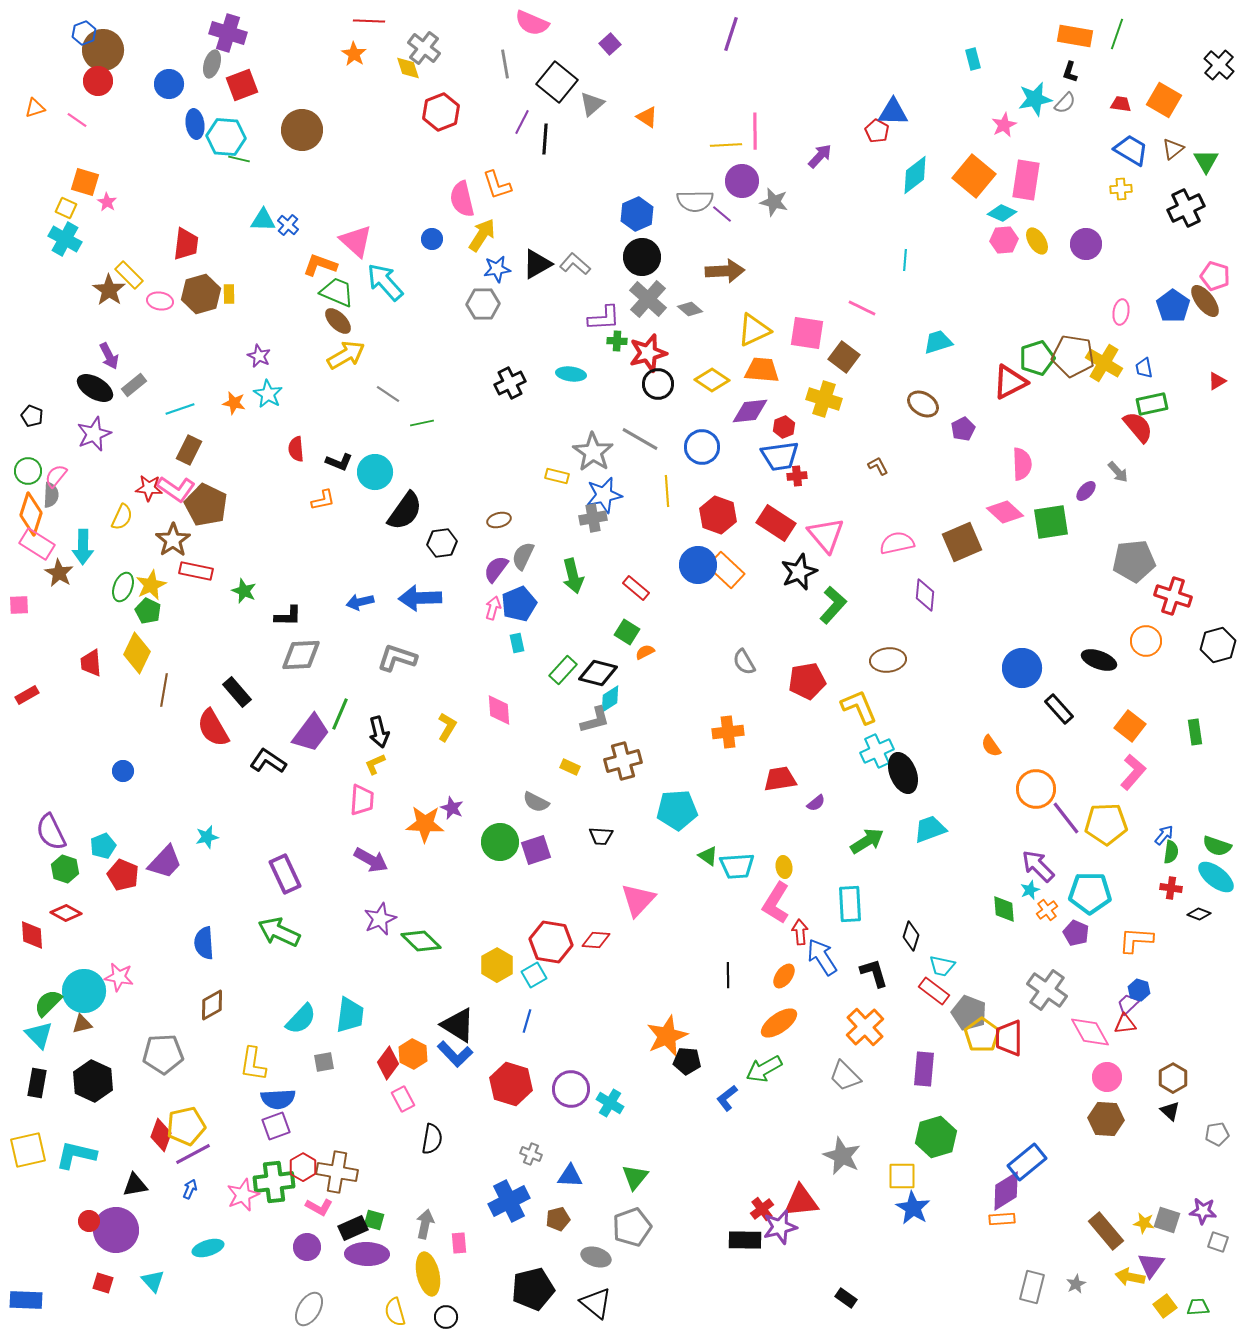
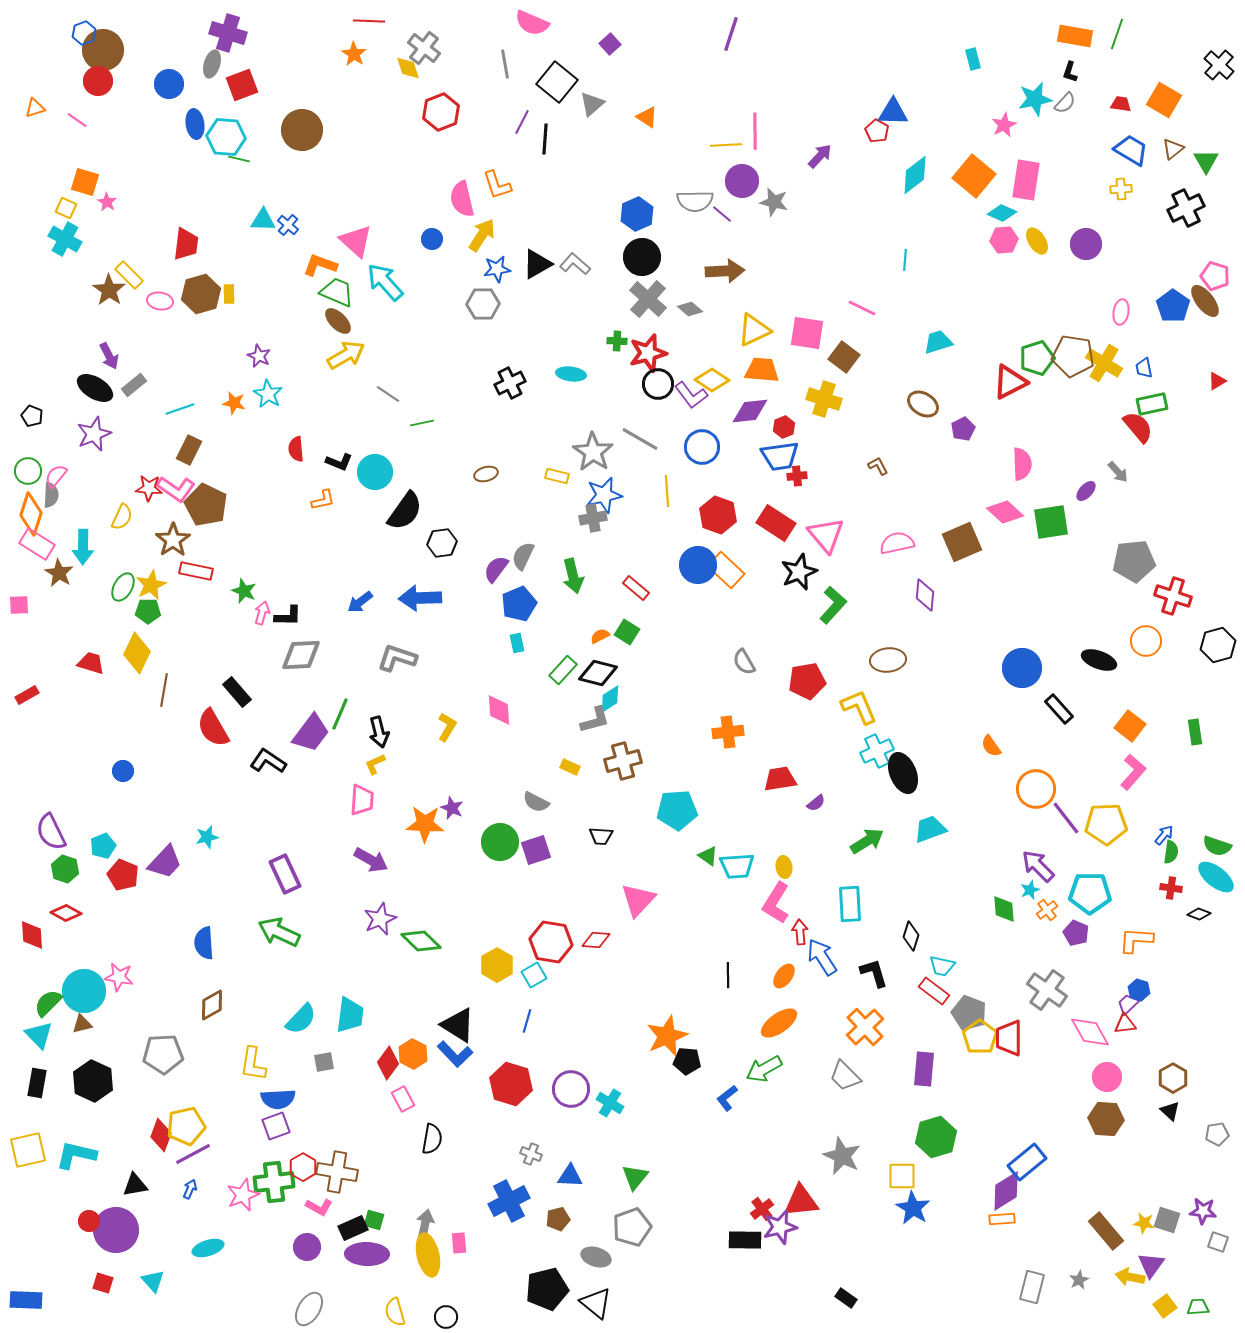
purple L-shape at (604, 318): moved 87 px right, 77 px down; rotated 56 degrees clockwise
brown ellipse at (499, 520): moved 13 px left, 46 px up
green ellipse at (123, 587): rotated 8 degrees clockwise
blue arrow at (360, 602): rotated 24 degrees counterclockwise
pink arrow at (493, 608): moved 231 px left, 5 px down
green pentagon at (148, 611): rotated 25 degrees counterclockwise
orange semicircle at (645, 652): moved 45 px left, 16 px up
red trapezoid at (91, 663): rotated 112 degrees clockwise
yellow pentagon at (982, 1035): moved 2 px left, 2 px down
yellow ellipse at (428, 1274): moved 19 px up
gray star at (1076, 1284): moved 3 px right, 4 px up
black pentagon at (533, 1289): moved 14 px right
